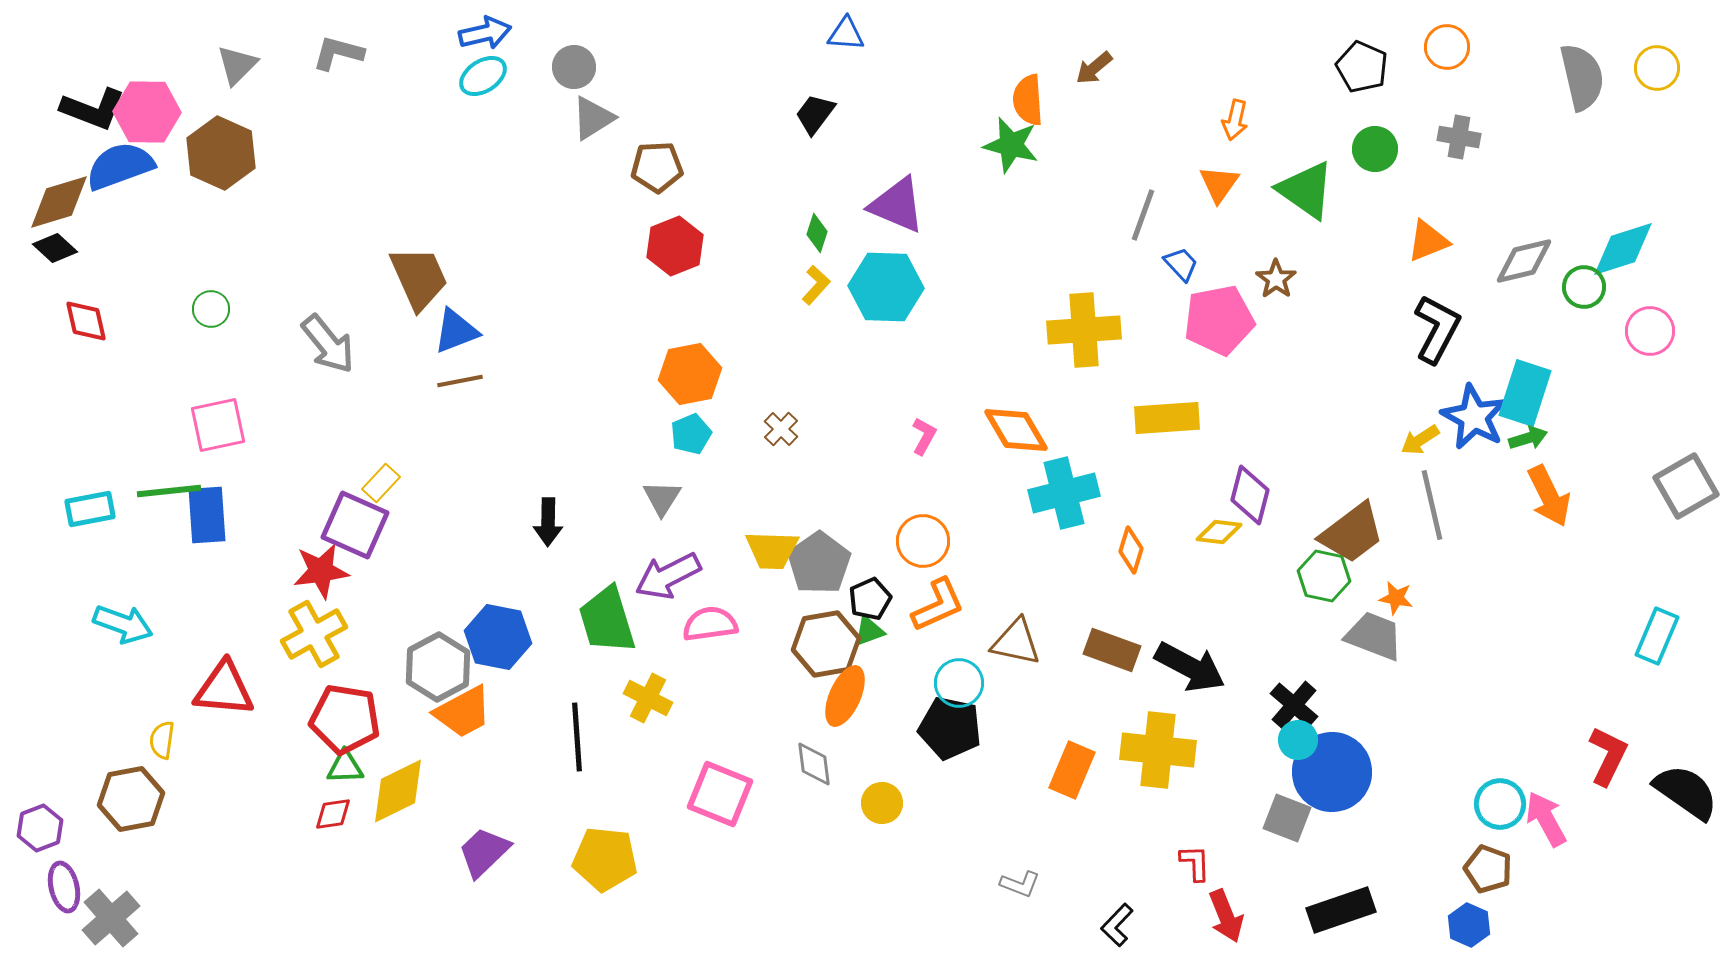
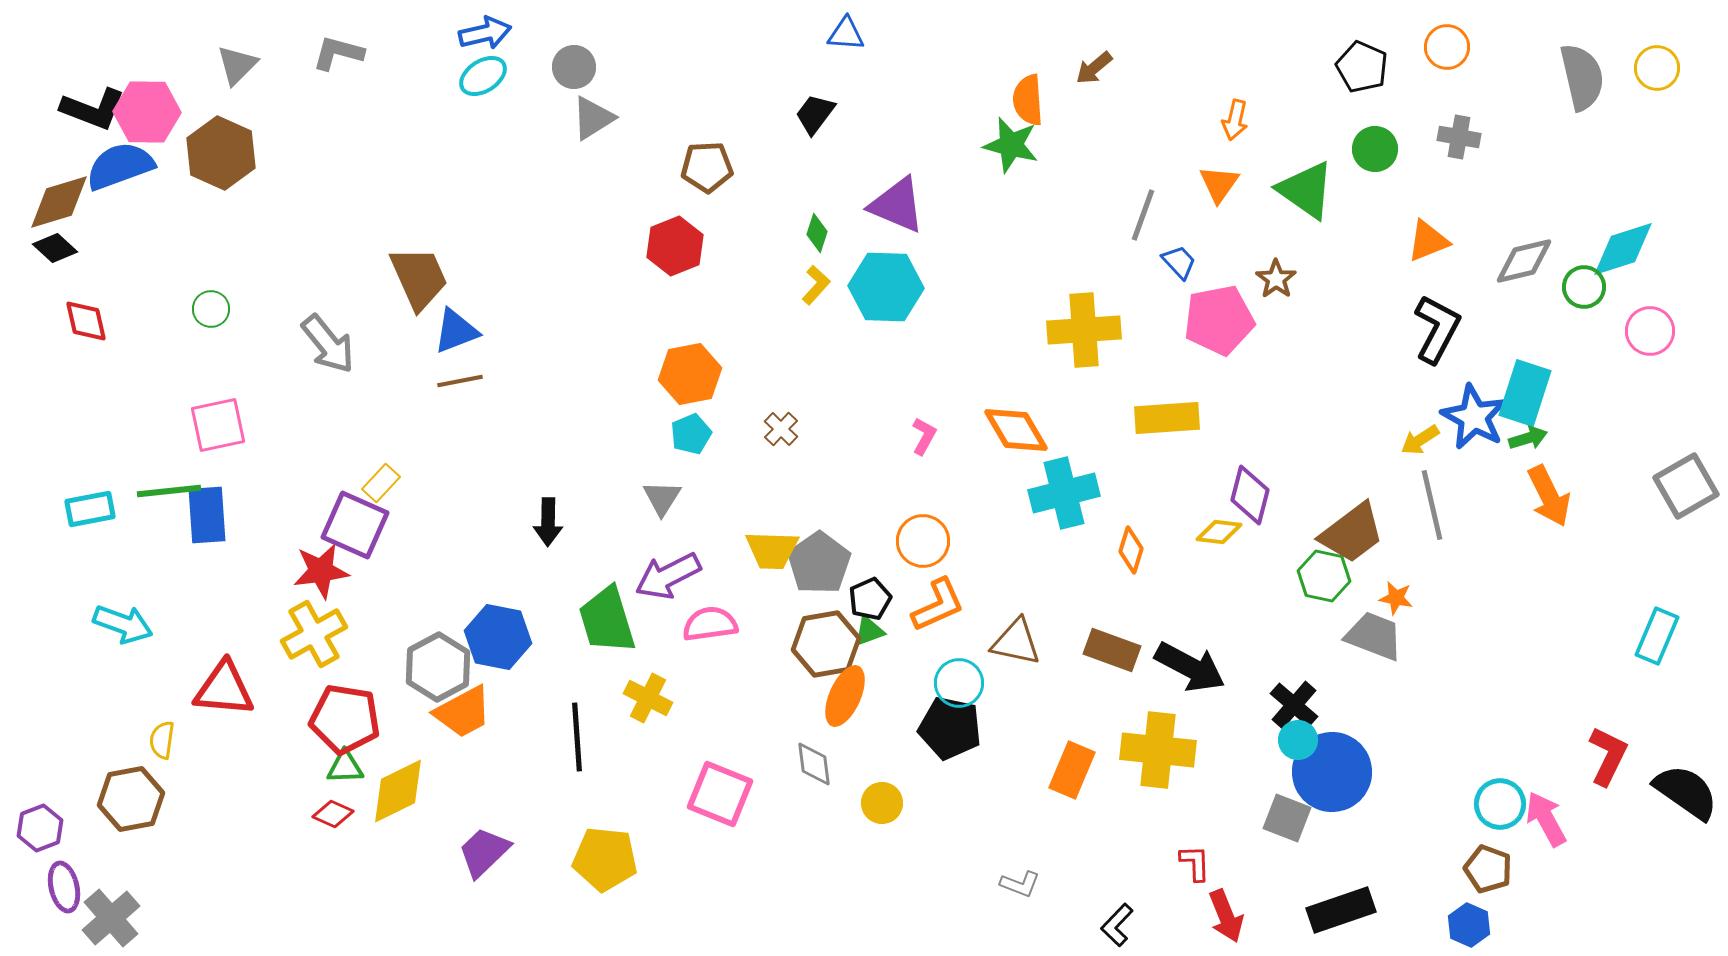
brown pentagon at (657, 167): moved 50 px right
blue trapezoid at (1181, 264): moved 2 px left, 2 px up
red diamond at (333, 814): rotated 33 degrees clockwise
